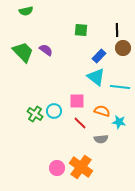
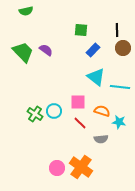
blue rectangle: moved 6 px left, 6 px up
pink square: moved 1 px right, 1 px down
